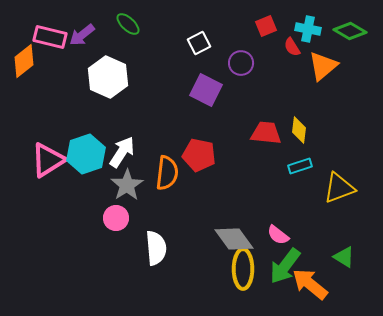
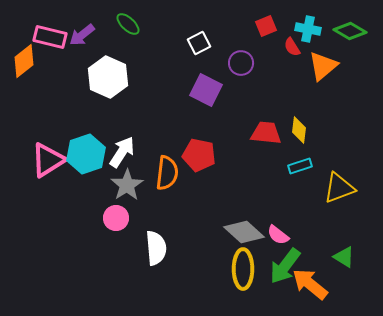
gray diamond: moved 10 px right, 7 px up; rotated 12 degrees counterclockwise
